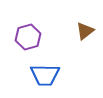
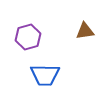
brown triangle: rotated 30 degrees clockwise
